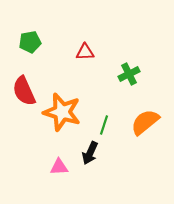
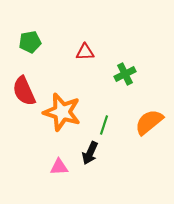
green cross: moved 4 px left
orange semicircle: moved 4 px right
